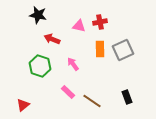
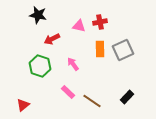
red arrow: rotated 49 degrees counterclockwise
black rectangle: rotated 64 degrees clockwise
